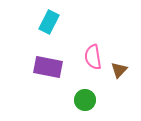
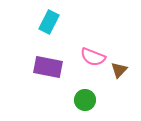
pink semicircle: rotated 60 degrees counterclockwise
